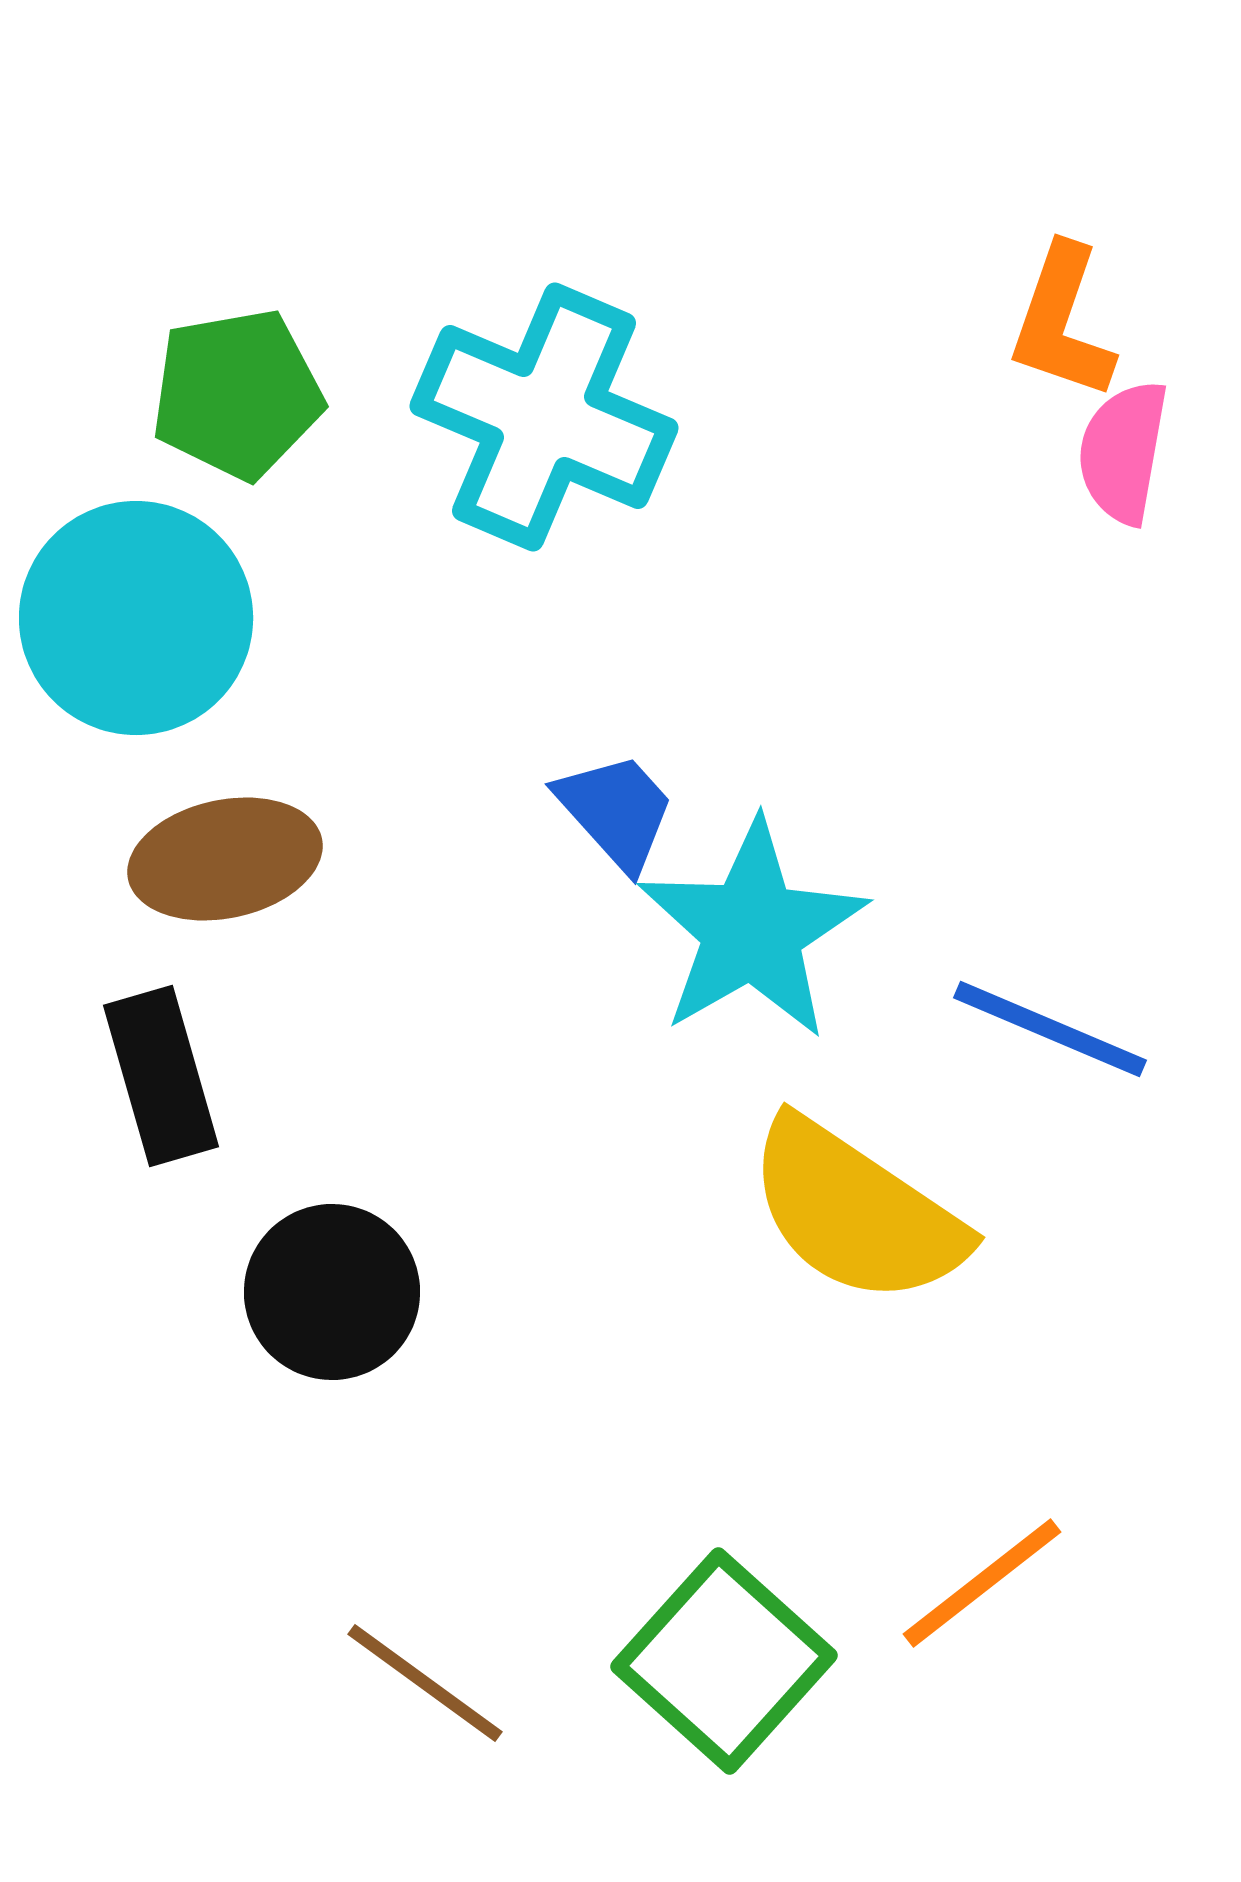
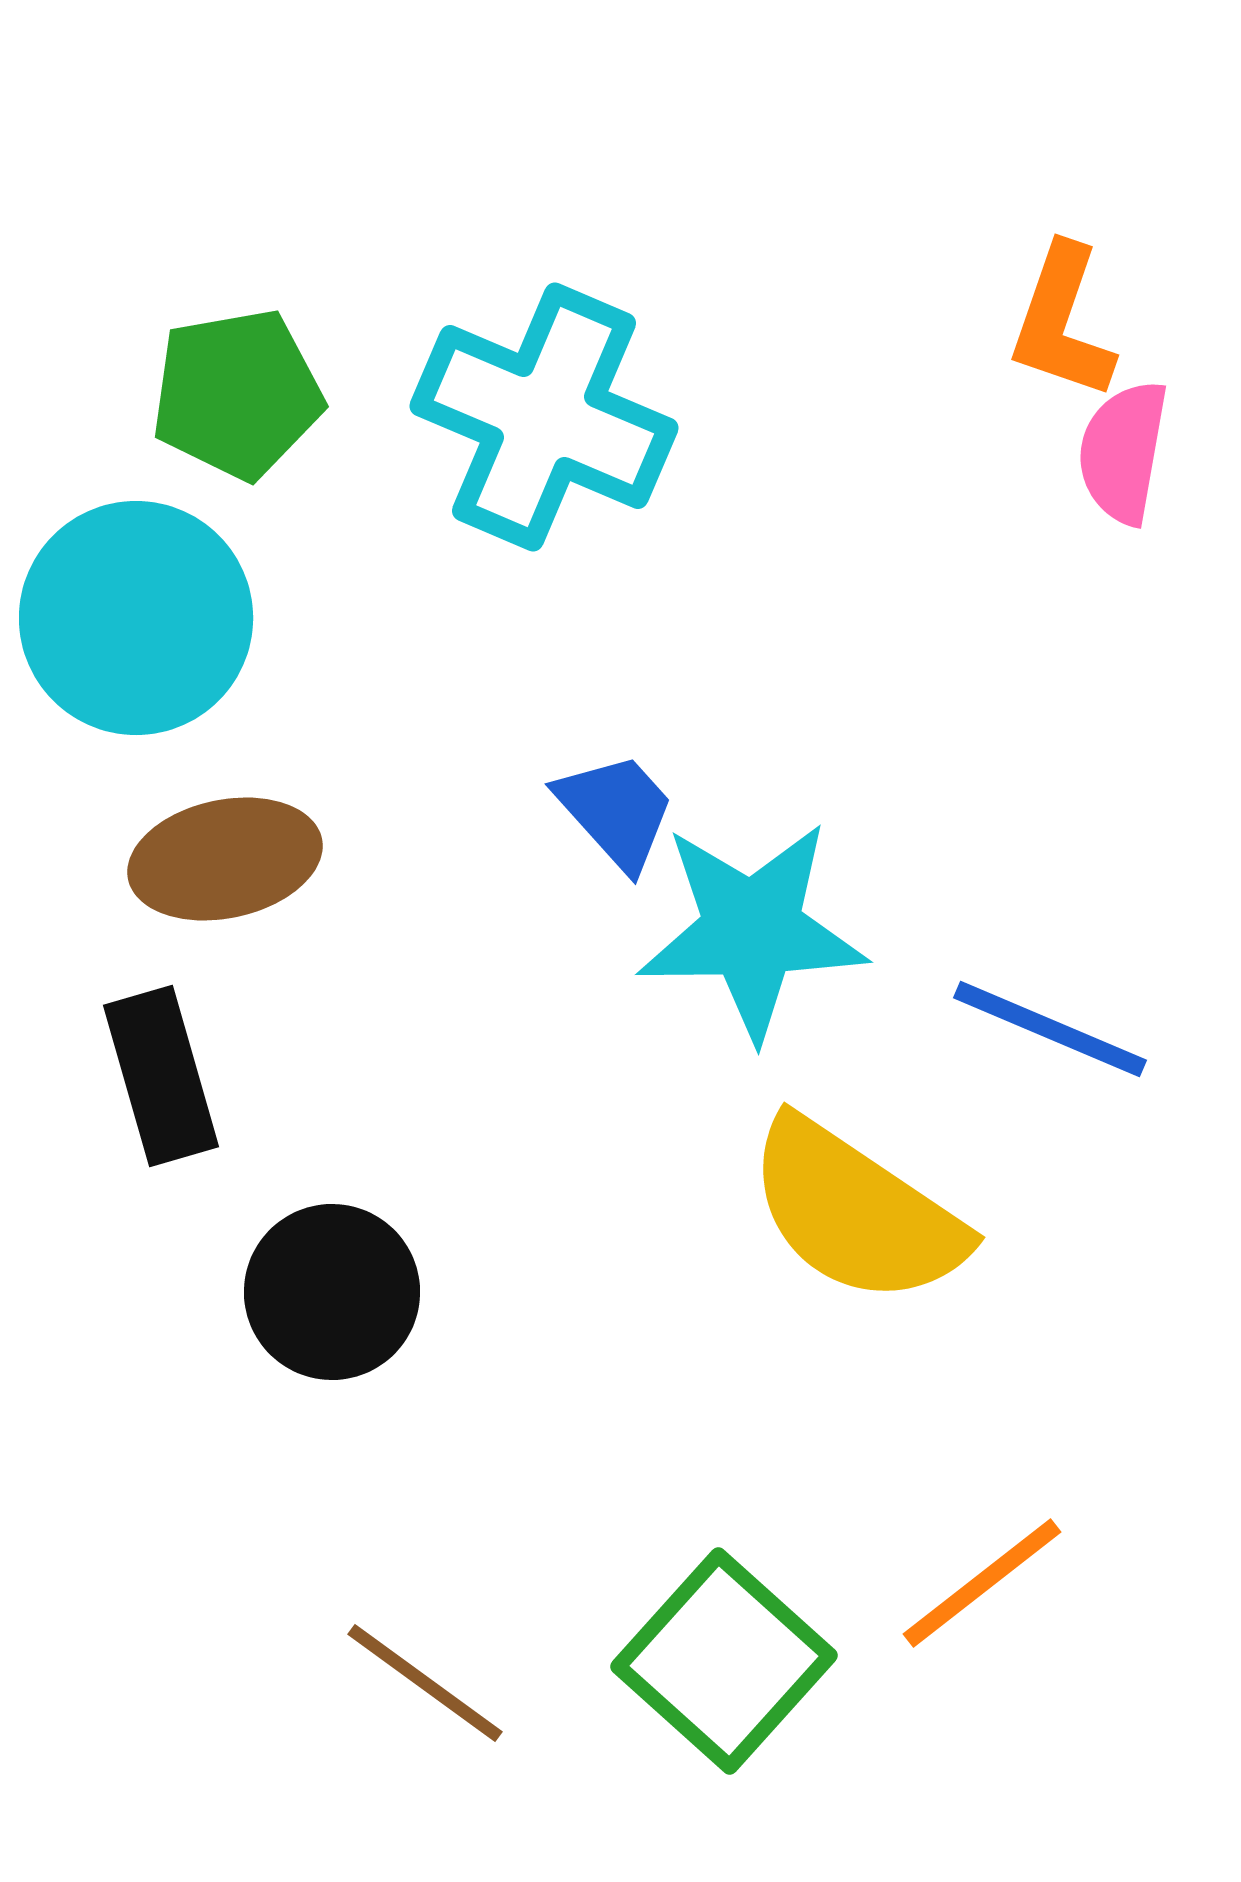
cyan star: rotated 29 degrees clockwise
